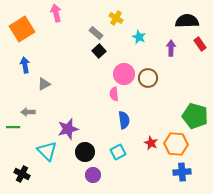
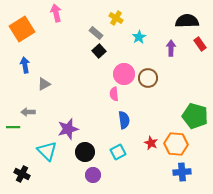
cyan star: rotated 16 degrees clockwise
